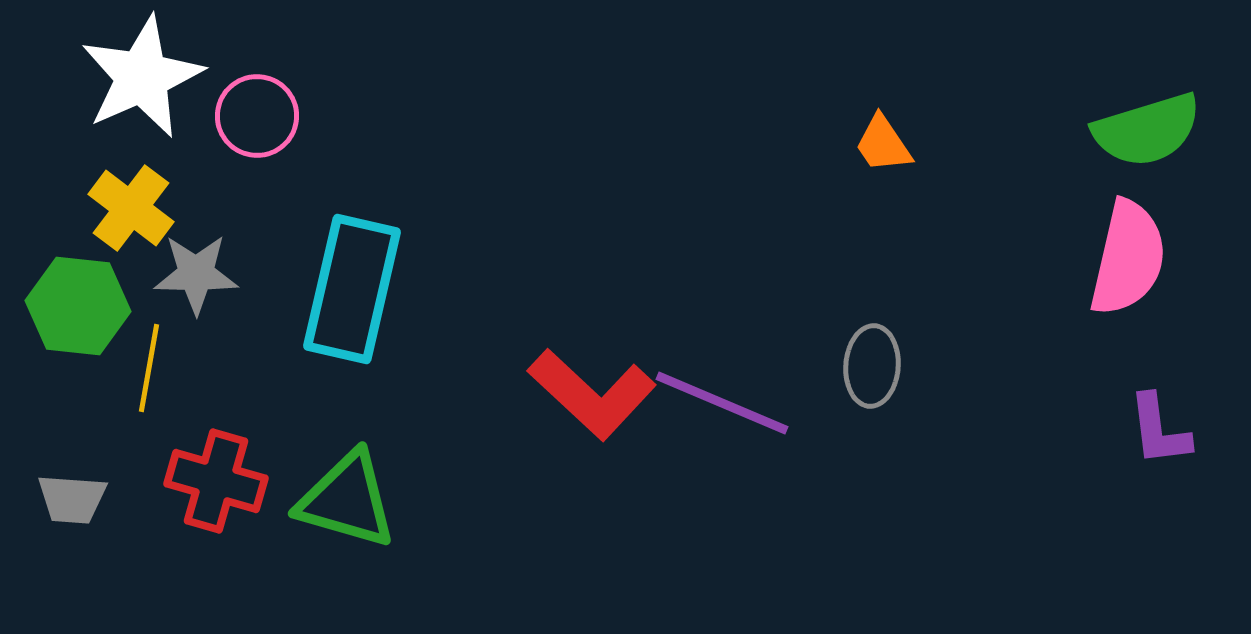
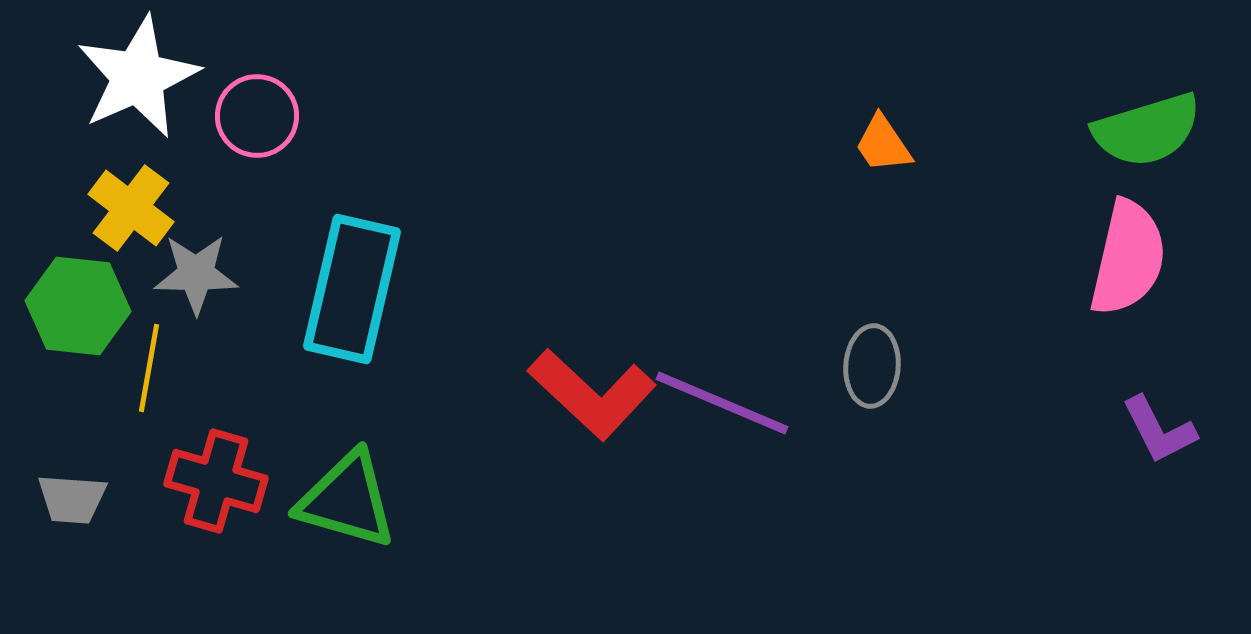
white star: moved 4 px left
purple L-shape: rotated 20 degrees counterclockwise
